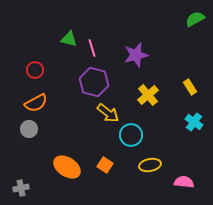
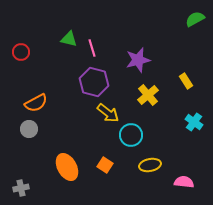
purple star: moved 2 px right, 5 px down
red circle: moved 14 px left, 18 px up
yellow rectangle: moved 4 px left, 6 px up
orange ellipse: rotated 28 degrees clockwise
